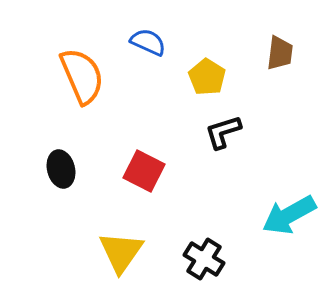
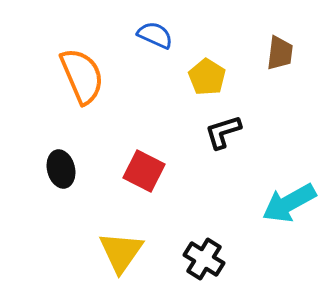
blue semicircle: moved 7 px right, 7 px up
cyan arrow: moved 12 px up
